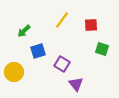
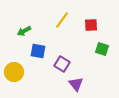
green arrow: rotated 16 degrees clockwise
blue square: rotated 28 degrees clockwise
